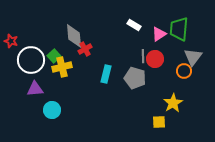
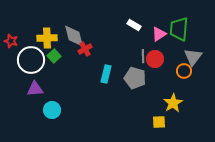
gray diamond: rotated 10 degrees counterclockwise
yellow cross: moved 15 px left, 29 px up; rotated 12 degrees clockwise
